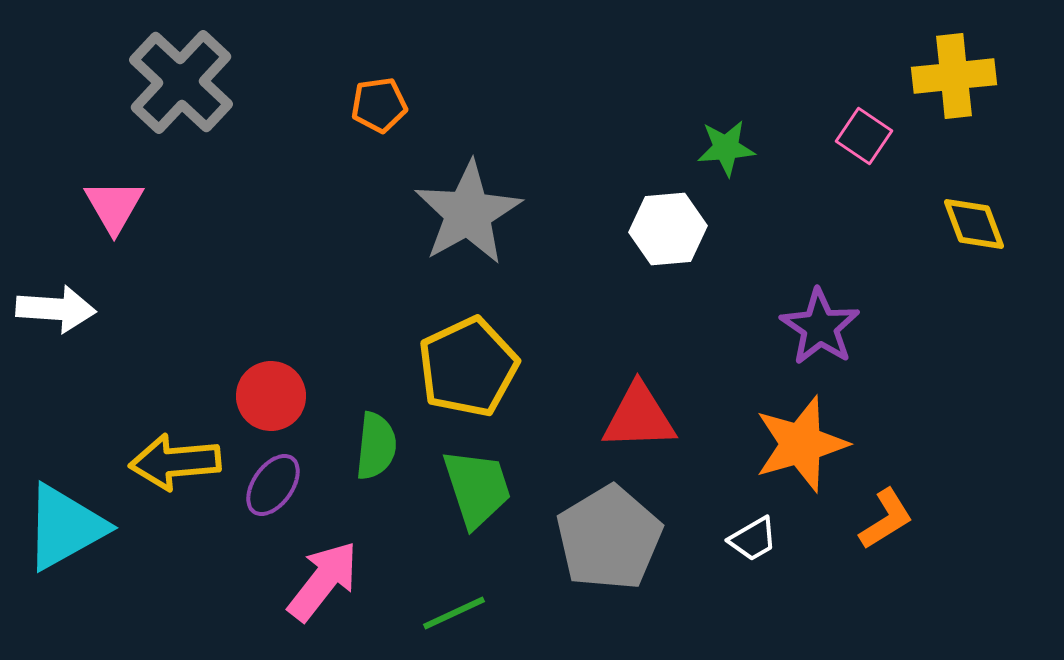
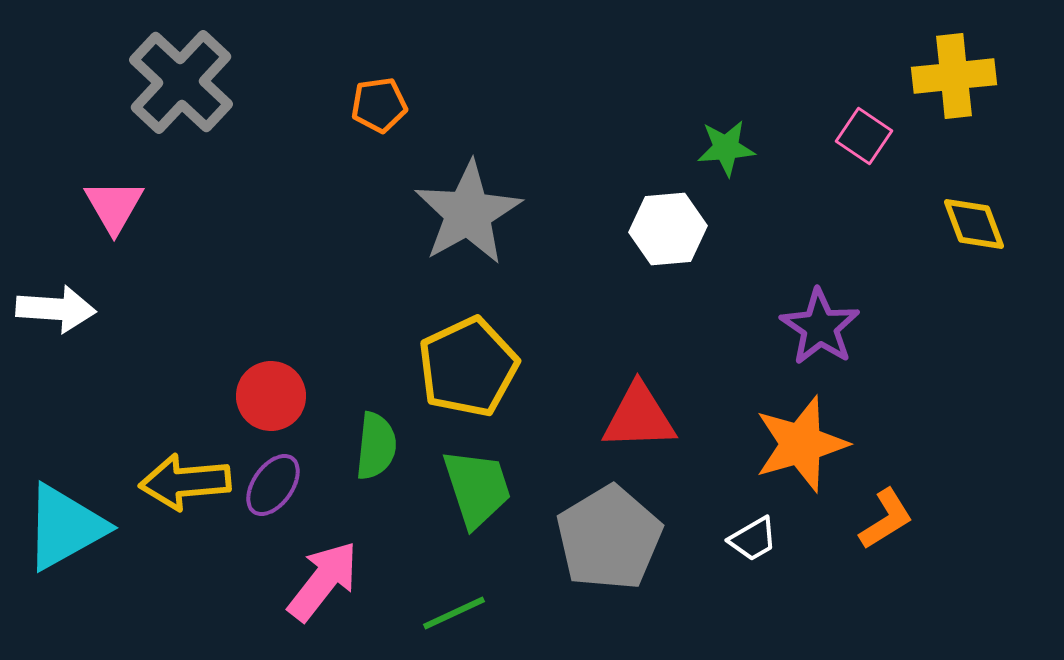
yellow arrow: moved 10 px right, 20 px down
